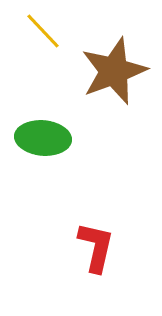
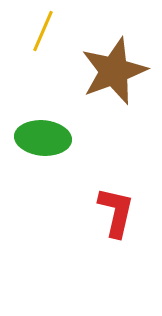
yellow line: rotated 66 degrees clockwise
red L-shape: moved 20 px right, 35 px up
